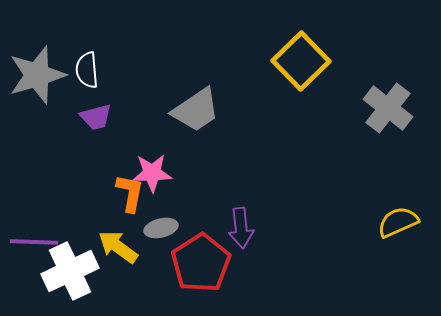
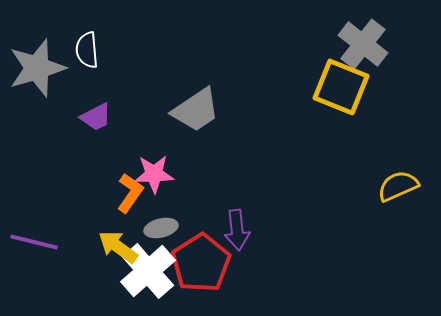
yellow square: moved 40 px right, 26 px down; rotated 24 degrees counterclockwise
white semicircle: moved 20 px up
gray star: moved 7 px up
gray cross: moved 25 px left, 64 px up
purple trapezoid: rotated 12 degrees counterclockwise
pink star: moved 2 px right, 1 px down
orange L-shape: rotated 24 degrees clockwise
yellow semicircle: moved 36 px up
purple arrow: moved 4 px left, 2 px down
purple line: rotated 12 degrees clockwise
white cross: moved 78 px right; rotated 16 degrees counterclockwise
